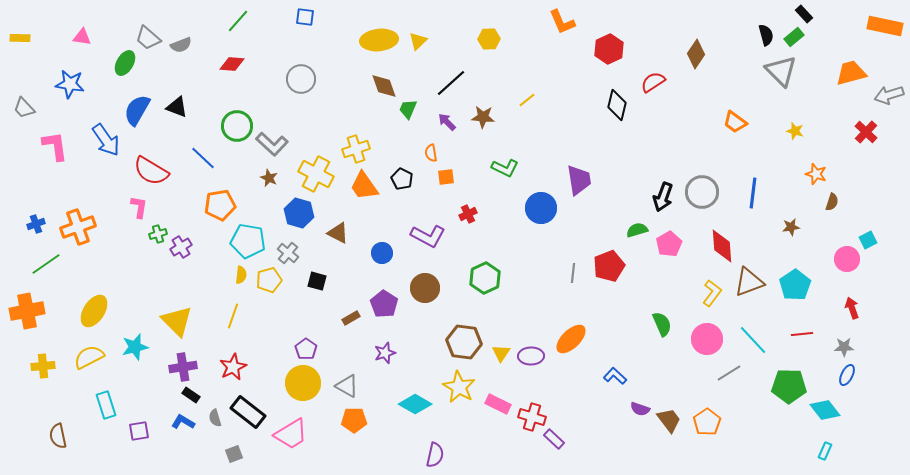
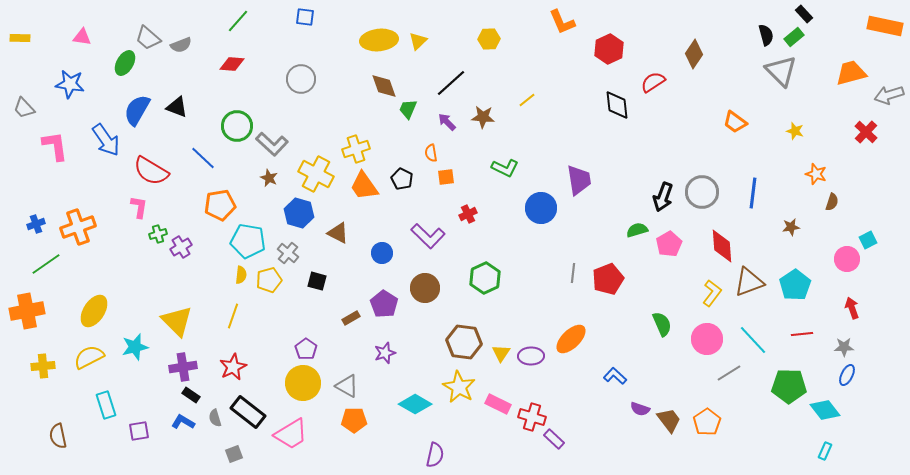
brown diamond at (696, 54): moved 2 px left
black diamond at (617, 105): rotated 20 degrees counterclockwise
purple L-shape at (428, 236): rotated 16 degrees clockwise
red pentagon at (609, 266): moved 1 px left, 13 px down
